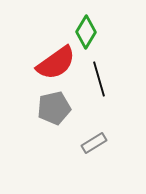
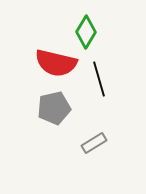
red semicircle: rotated 48 degrees clockwise
